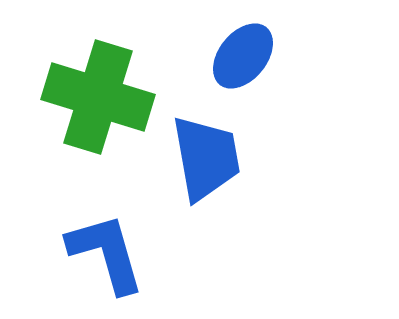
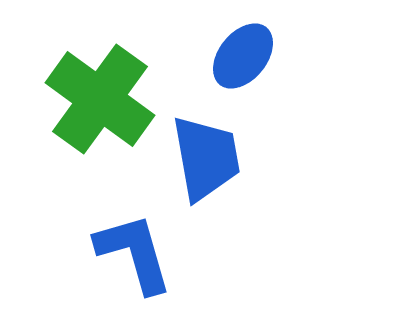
green cross: moved 2 px right, 2 px down; rotated 19 degrees clockwise
blue L-shape: moved 28 px right
